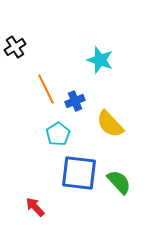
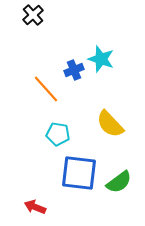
black cross: moved 18 px right, 32 px up; rotated 10 degrees counterclockwise
cyan star: moved 1 px right, 1 px up
orange line: rotated 16 degrees counterclockwise
blue cross: moved 1 px left, 31 px up
cyan pentagon: rotated 30 degrees counterclockwise
green semicircle: rotated 96 degrees clockwise
red arrow: rotated 25 degrees counterclockwise
